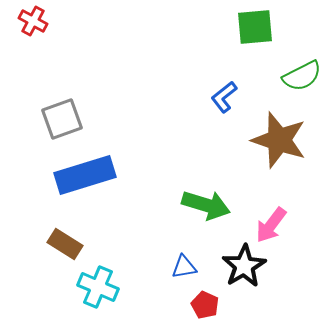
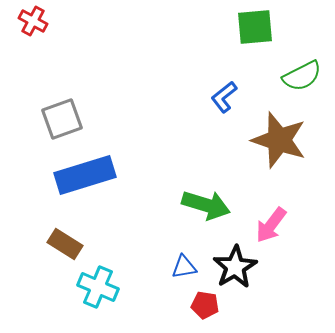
black star: moved 9 px left, 1 px down
red pentagon: rotated 16 degrees counterclockwise
